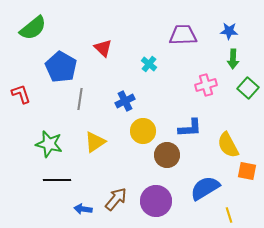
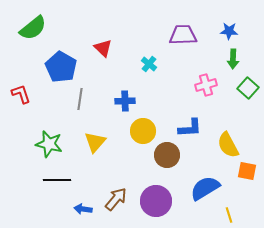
blue cross: rotated 24 degrees clockwise
yellow triangle: rotated 15 degrees counterclockwise
